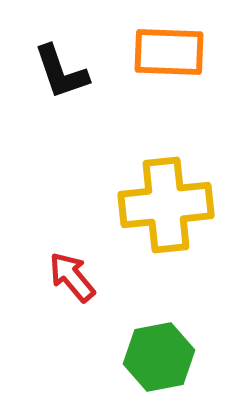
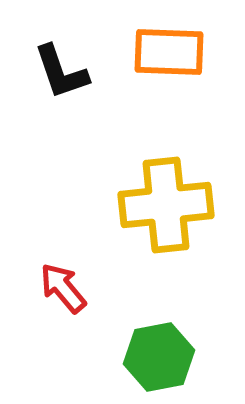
red arrow: moved 9 px left, 11 px down
